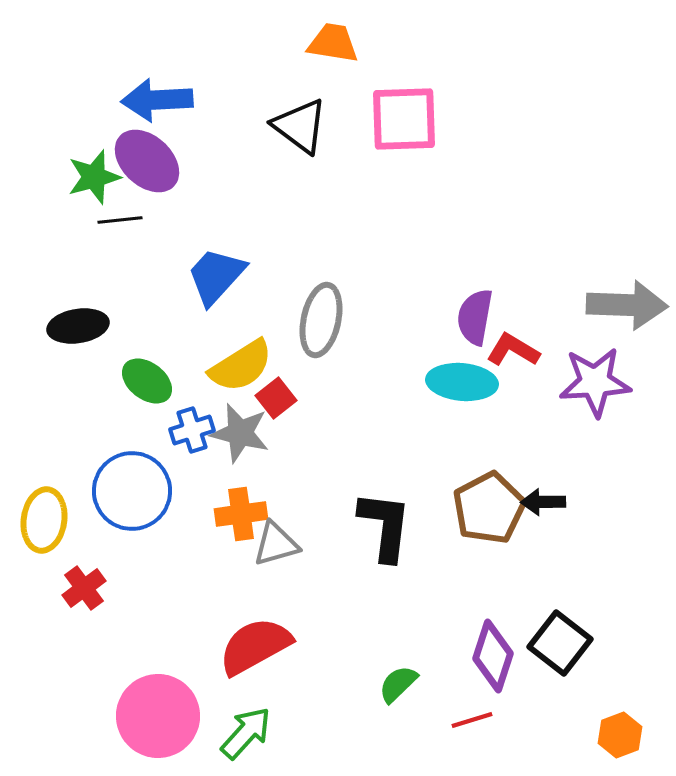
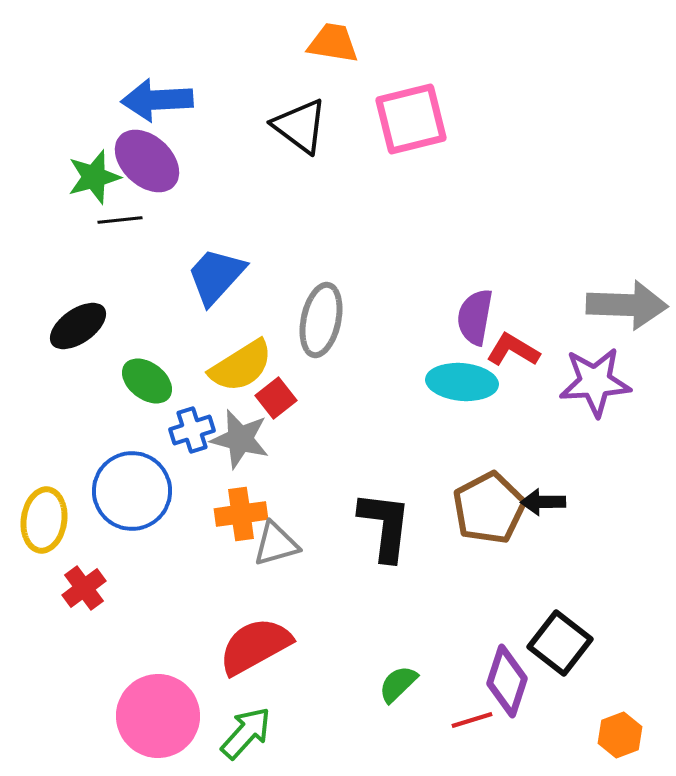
pink square: moved 7 px right; rotated 12 degrees counterclockwise
black ellipse: rotated 26 degrees counterclockwise
gray star: moved 6 px down
purple diamond: moved 14 px right, 25 px down
